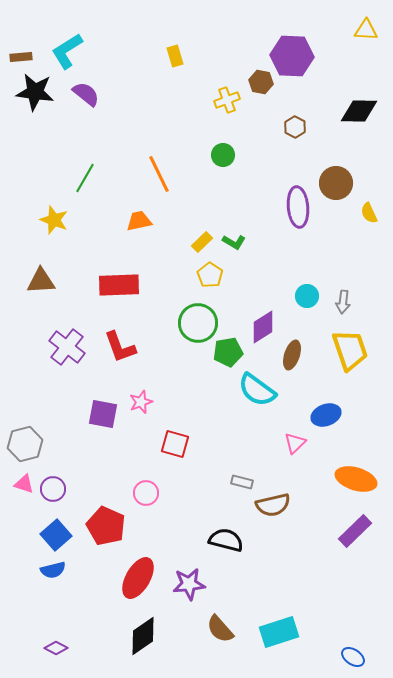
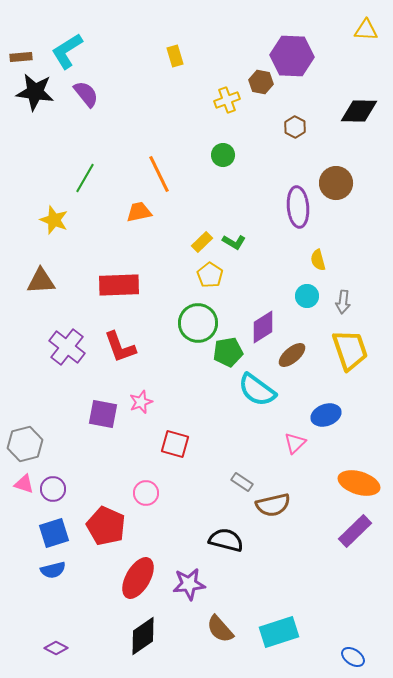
purple semicircle at (86, 94): rotated 12 degrees clockwise
yellow semicircle at (369, 213): moved 51 px left, 47 px down; rotated 10 degrees clockwise
orange trapezoid at (139, 221): moved 9 px up
brown ellipse at (292, 355): rotated 32 degrees clockwise
orange ellipse at (356, 479): moved 3 px right, 4 px down
gray rectangle at (242, 482): rotated 20 degrees clockwise
blue square at (56, 535): moved 2 px left, 2 px up; rotated 24 degrees clockwise
